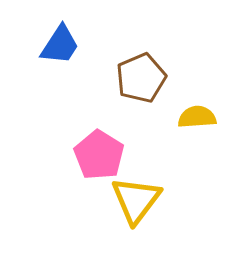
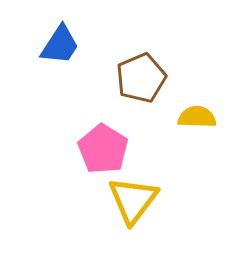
yellow semicircle: rotated 6 degrees clockwise
pink pentagon: moved 4 px right, 6 px up
yellow triangle: moved 3 px left
